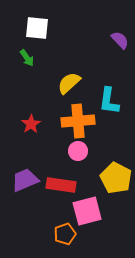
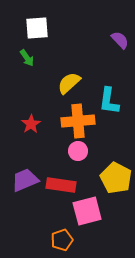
white square: rotated 10 degrees counterclockwise
orange pentagon: moved 3 px left, 6 px down
